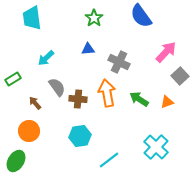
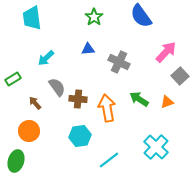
green star: moved 1 px up
orange arrow: moved 15 px down
green ellipse: rotated 15 degrees counterclockwise
